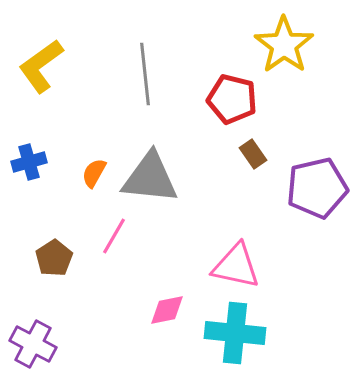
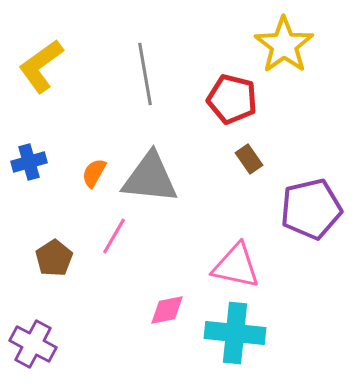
gray line: rotated 4 degrees counterclockwise
brown rectangle: moved 4 px left, 5 px down
purple pentagon: moved 6 px left, 21 px down
